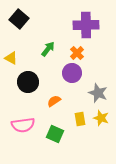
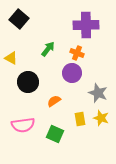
orange cross: rotated 24 degrees counterclockwise
